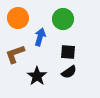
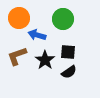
orange circle: moved 1 px right
blue arrow: moved 3 px left, 2 px up; rotated 90 degrees counterclockwise
brown L-shape: moved 2 px right, 2 px down
black star: moved 8 px right, 16 px up
